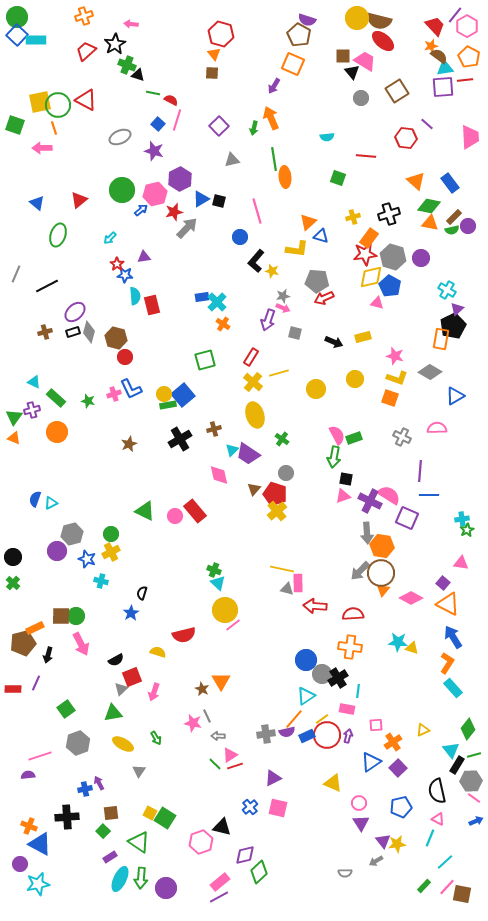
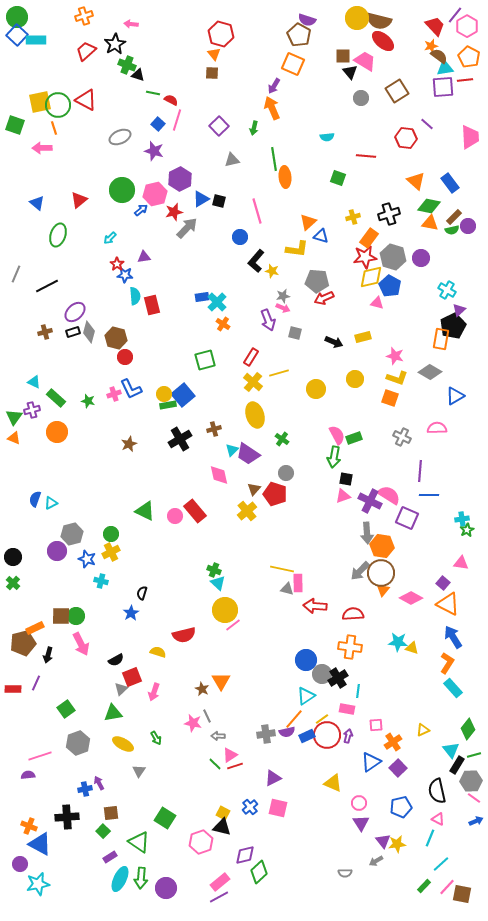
black triangle at (352, 72): moved 2 px left
orange arrow at (271, 118): moved 1 px right, 10 px up
red star at (365, 254): moved 3 px down
purple triangle at (457, 309): moved 2 px right, 1 px down
purple arrow at (268, 320): rotated 40 degrees counterclockwise
yellow cross at (277, 511): moved 30 px left
yellow square at (150, 813): moved 73 px right
cyan line at (445, 862): moved 4 px left, 2 px down
